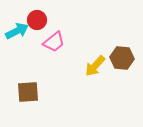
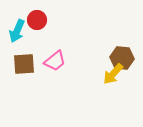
cyan arrow: rotated 140 degrees clockwise
pink trapezoid: moved 1 px right, 19 px down
yellow arrow: moved 18 px right, 8 px down
brown square: moved 4 px left, 28 px up
